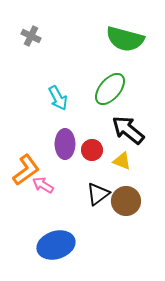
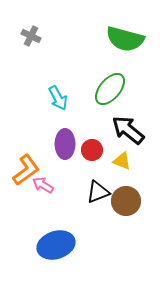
black triangle: moved 2 px up; rotated 15 degrees clockwise
